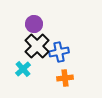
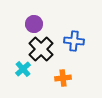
black cross: moved 4 px right, 3 px down
blue cross: moved 15 px right, 11 px up; rotated 18 degrees clockwise
orange cross: moved 2 px left
